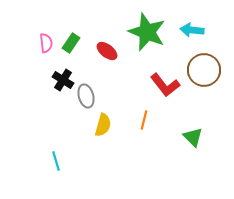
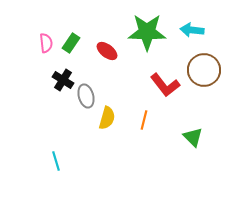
green star: rotated 21 degrees counterclockwise
yellow semicircle: moved 4 px right, 7 px up
